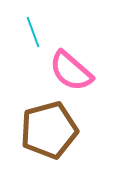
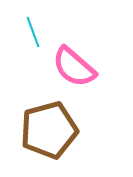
pink semicircle: moved 3 px right, 4 px up
